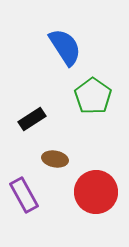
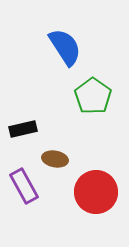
black rectangle: moved 9 px left, 10 px down; rotated 20 degrees clockwise
purple rectangle: moved 9 px up
